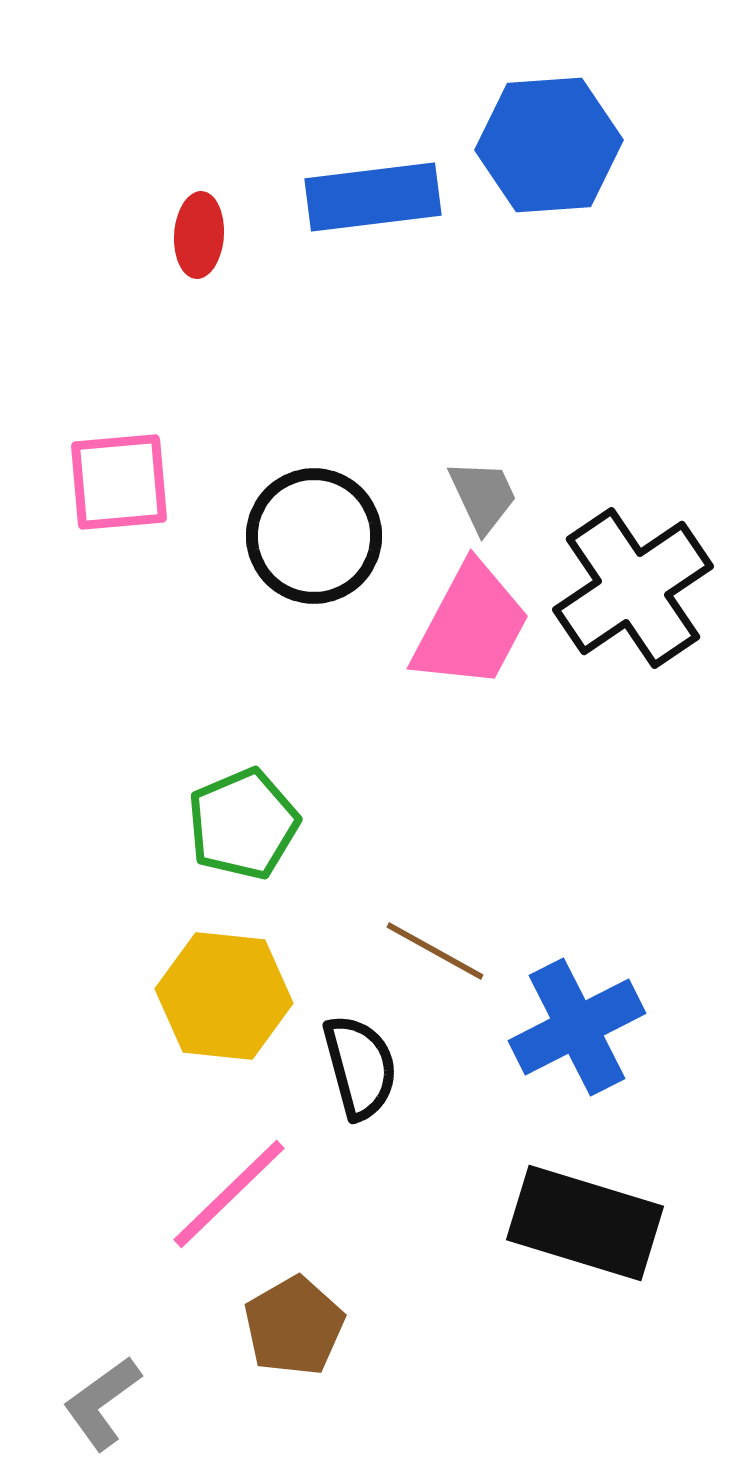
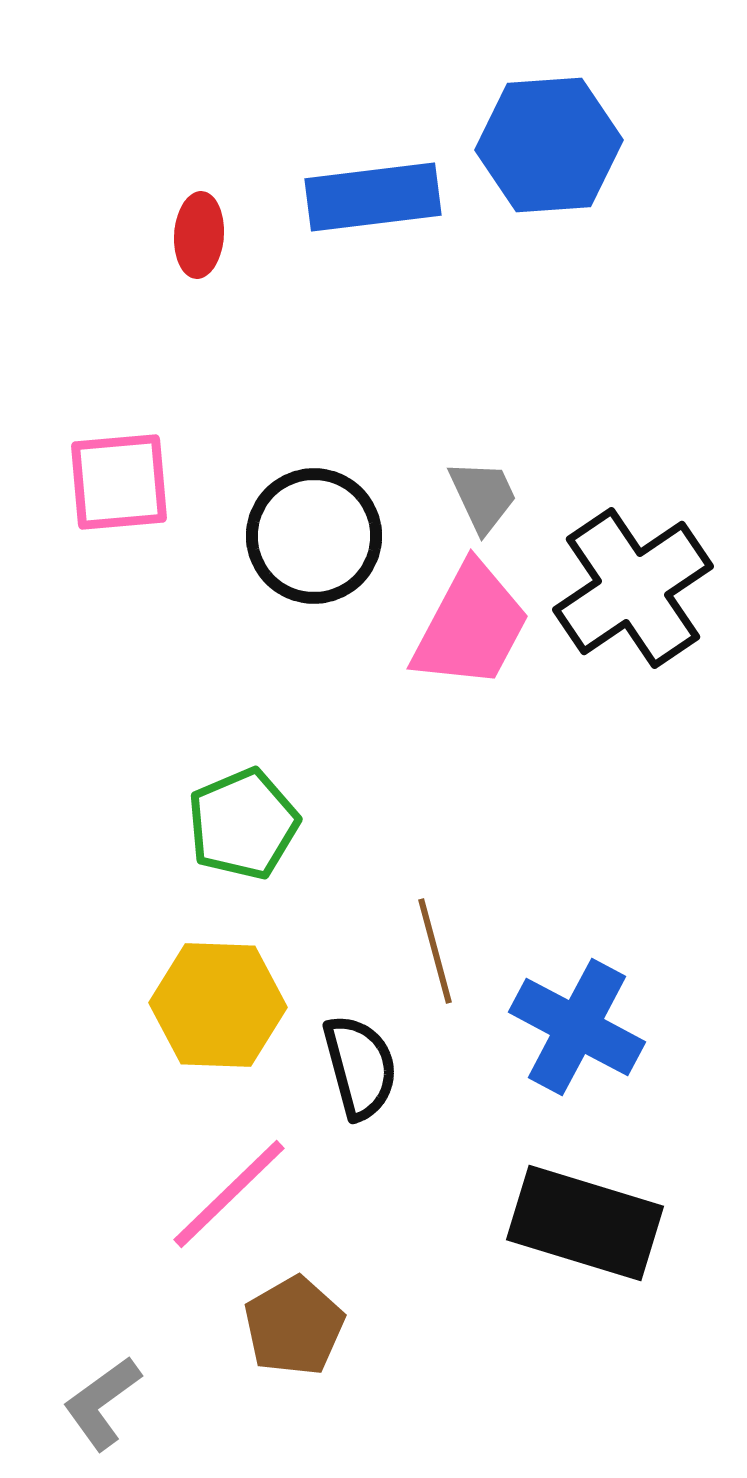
brown line: rotated 46 degrees clockwise
yellow hexagon: moved 6 px left, 9 px down; rotated 4 degrees counterclockwise
blue cross: rotated 35 degrees counterclockwise
